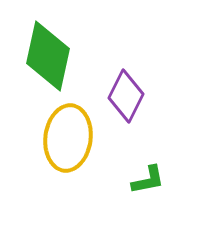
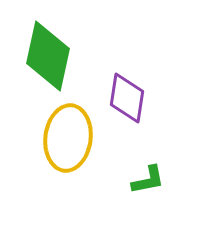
purple diamond: moved 1 px right, 2 px down; rotated 18 degrees counterclockwise
